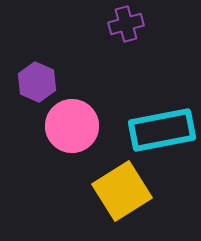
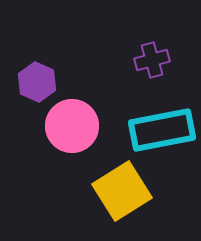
purple cross: moved 26 px right, 36 px down
